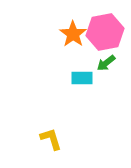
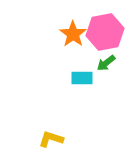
yellow L-shape: rotated 55 degrees counterclockwise
